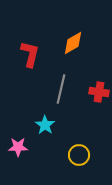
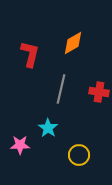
cyan star: moved 3 px right, 3 px down
pink star: moved 2 px right, 2 px up
